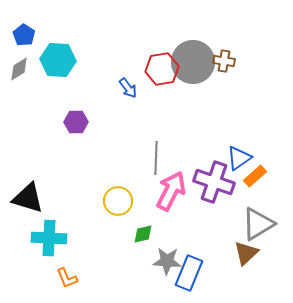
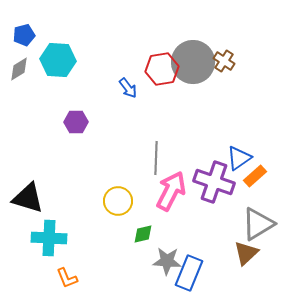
blue pentagon: rotated 25 degrees clockwise
brown cross: rotated 25 degrees clockwise
